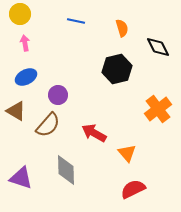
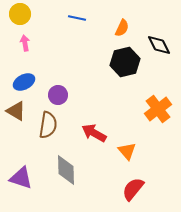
blue line: moved 1 px right, 3 px up
orange semicircle: rotated 42 degrees clockwise
black diamond: moved 1 px right, 2 px up
black hexagon: moved 8 px right, 7 px up
blue ellipse: moved 2 px left, 5 px down
brown semicircle: rotated 32 degrees counterclockwise
orange triangle: moved 2 px up
red semicircle: rotated 25 degrees counterclockwise
